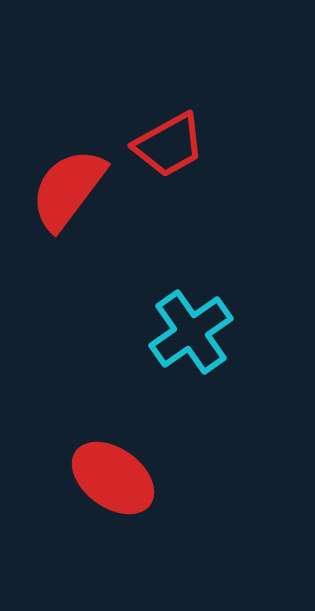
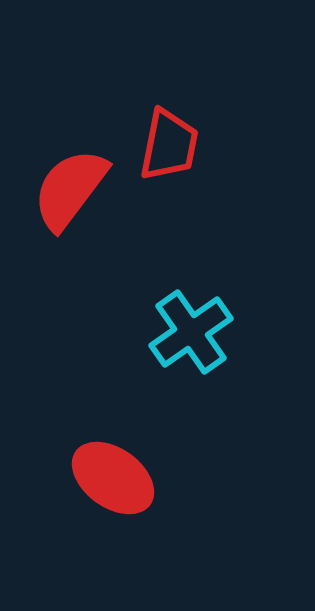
red trapezoid: rotated 50 degrees counterclockwise
red semicircle: moved 2 px right
